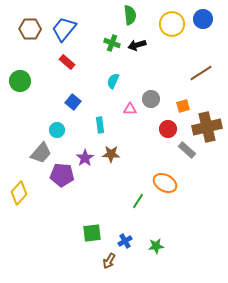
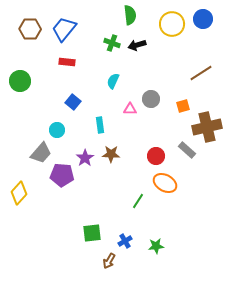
red rectangle: rotated 35 degrees counterclockwise
red circle: moved 12 px left, 27 px down
